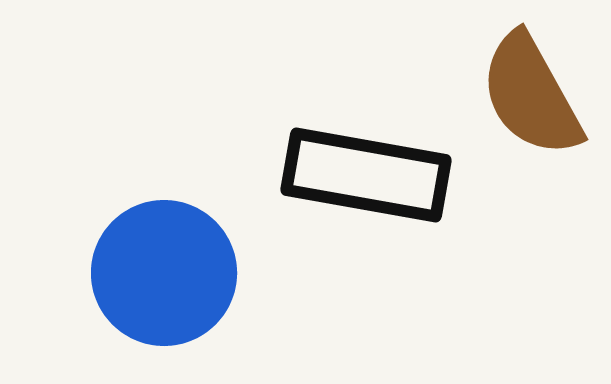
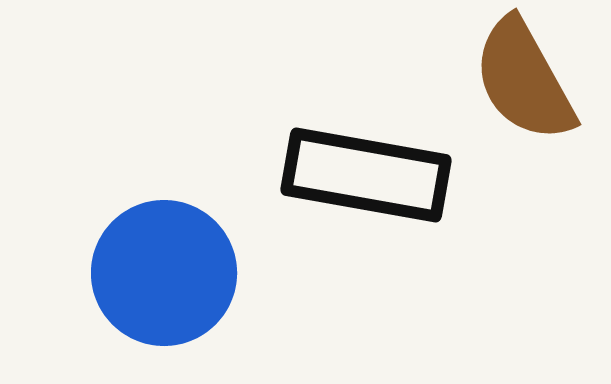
brown semicircle: moved 7 px left, 15 px up
